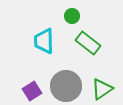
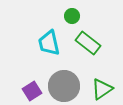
cyan trapezoid: moved 5 px right, 2 px down; rotated 12 degrees counterclockwise
gray circle: moved 2 px left
